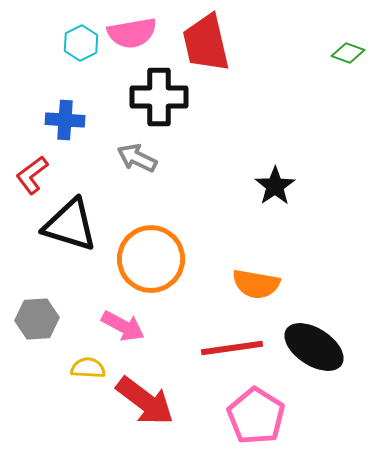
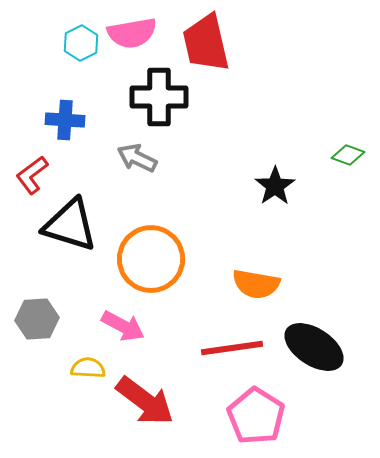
green diamond: moved 102 px down
